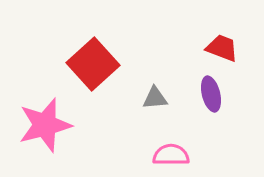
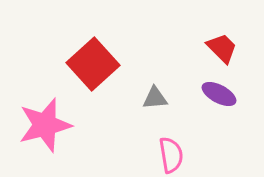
red trapezoid: rotated 24 degrees clockwise
purple ellipse: moved 8 px right; rotated 48 degrees counterclockwise
pink semicircle: rotated 81 degrees clockwise
